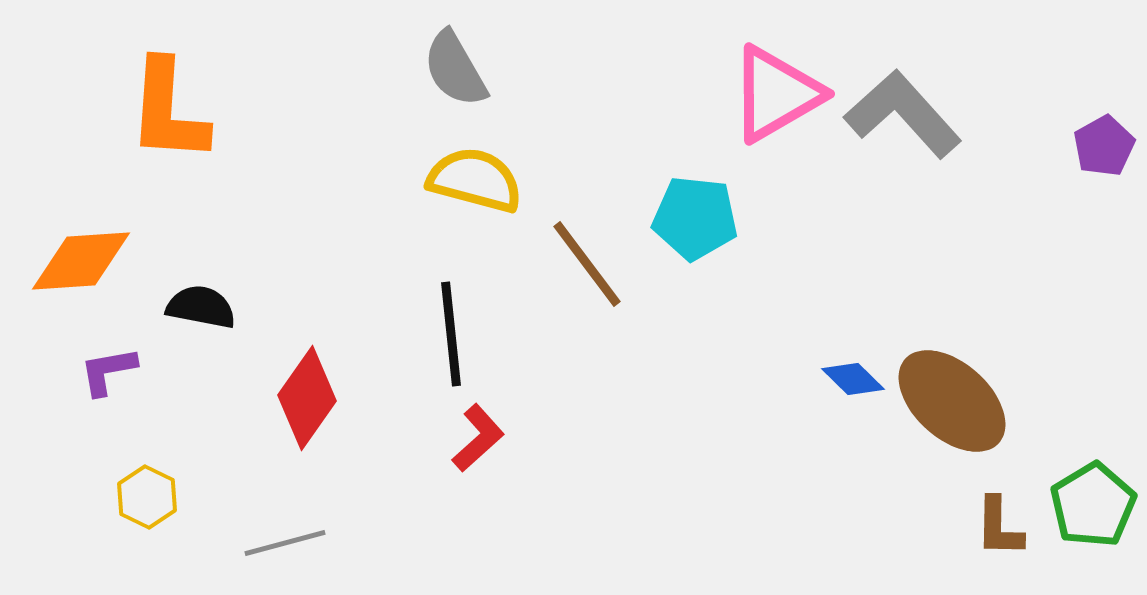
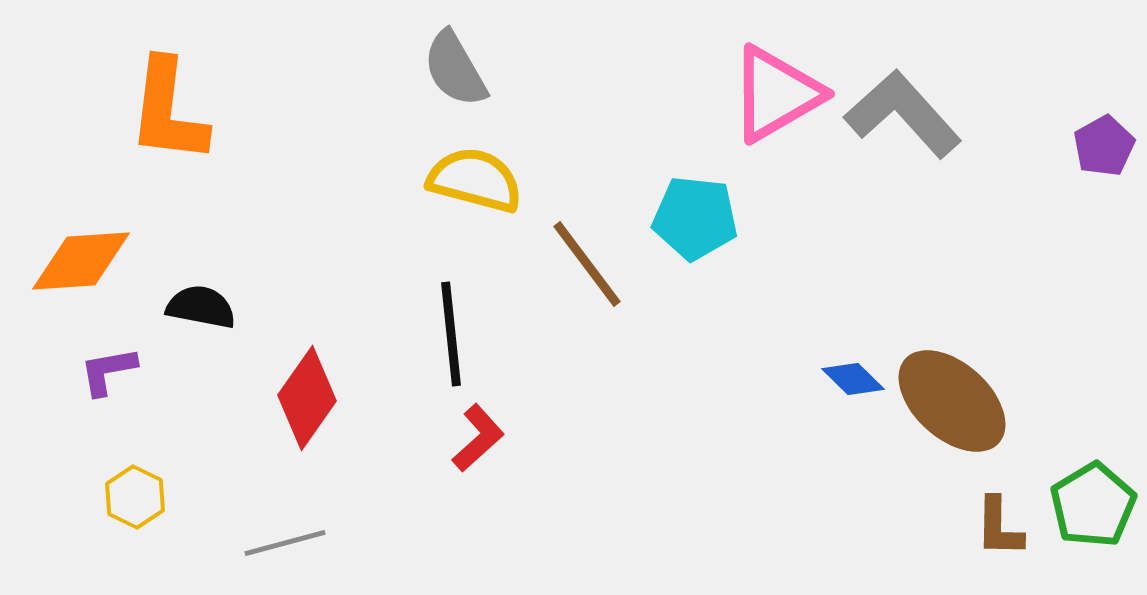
orange L-shape: rotated 3 degrees clockwise
yellow hexagon: moved 12 px left
